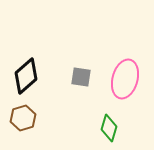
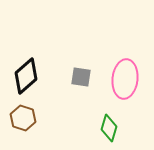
pink ellipse: rotated 9 degrees counterclockwise
brown hexagon: rotated 25 degrees counterclockwise
